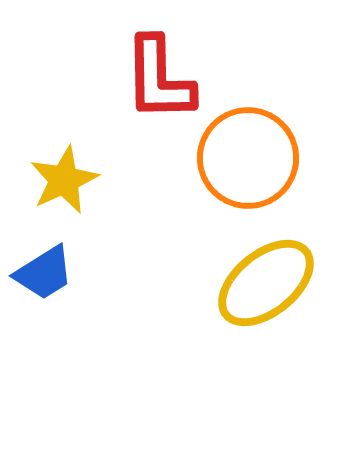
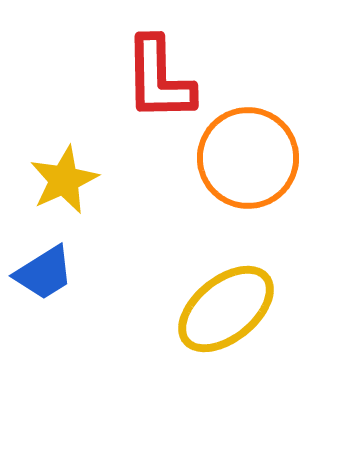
yellow ellipse: moved 40 px left, 26 px down
